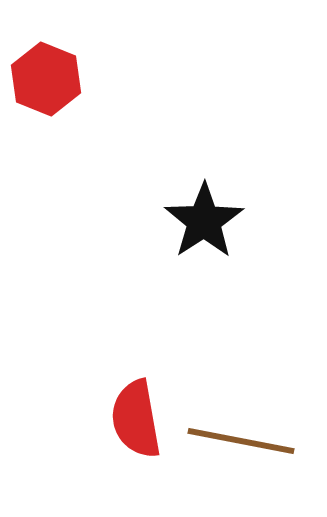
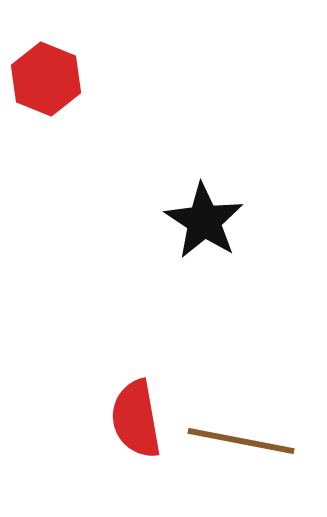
black star: rotated 6 degrees counterclockwise
